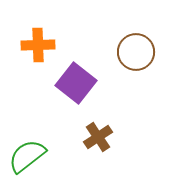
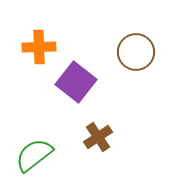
orange cross: moved 1 px right, 2 px down
purple square: moved 1 px up
green semicircle: moved 7 px right, 1 px up
